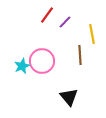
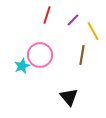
red line: rotated 18 degrees counterclockwise
purple line: moved 8 px right, 2 px up
yellow line: moved 1 px right, 3 px up; rotated 18 degrees counterclockwise
brown line: moved 2 px right; rotated 12 degrees clockwise
pink circle: moved 2 px left, 6 px up
